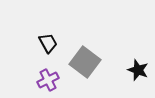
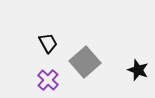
gray square: rotated 12 degrees clockwise
purple cross: rotated 20 degrees counterclockwise
